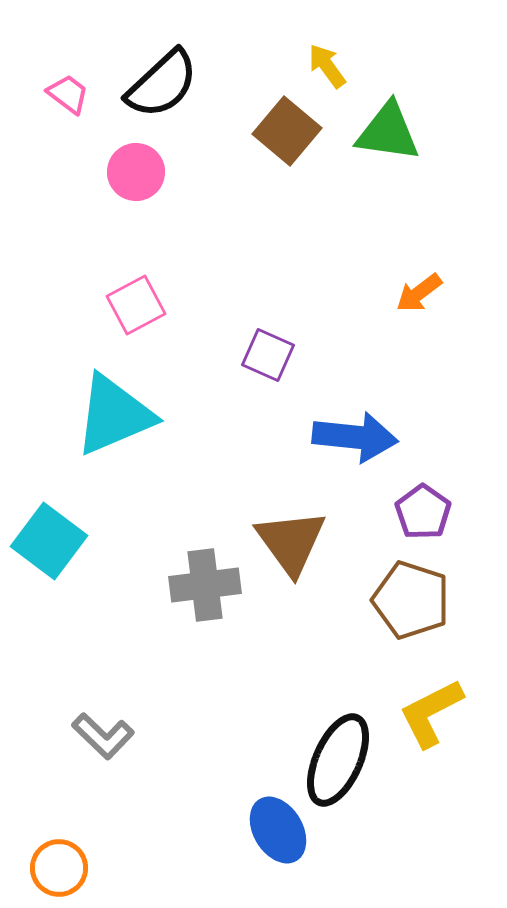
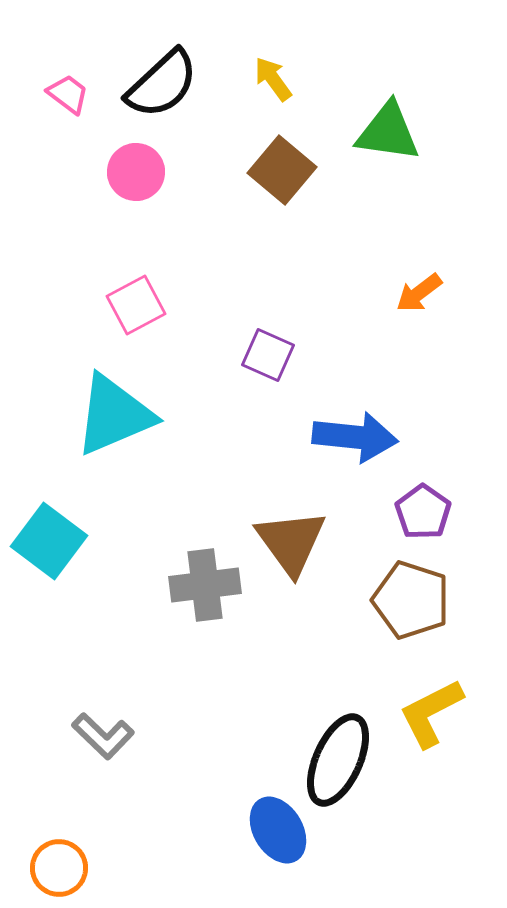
yellow arrow: moved 54 px left, 13 px down
brown square: moved 5 px left, 39 px down
